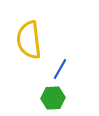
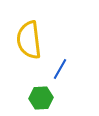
green hexagon: moved 12 px left
